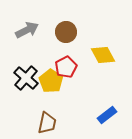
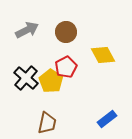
blue rectangle: moved 4 px down
